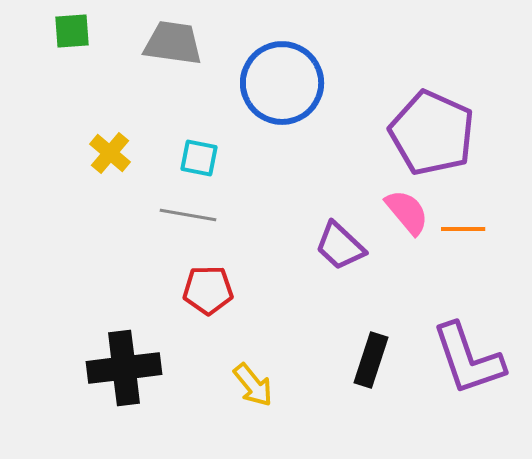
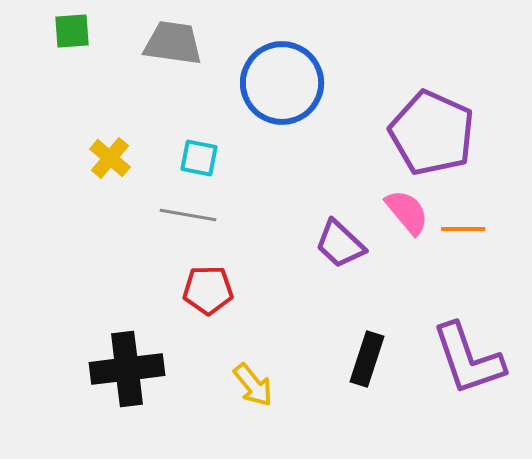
yellow cross: moved 5 px down
purple trapezoid: moved 2 px up
black rectangle: moved 4 px left, 1 px up
black cross: moved 3 px right, 1 px down
